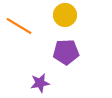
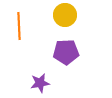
orange line: rotated 56 degrees clockwise
